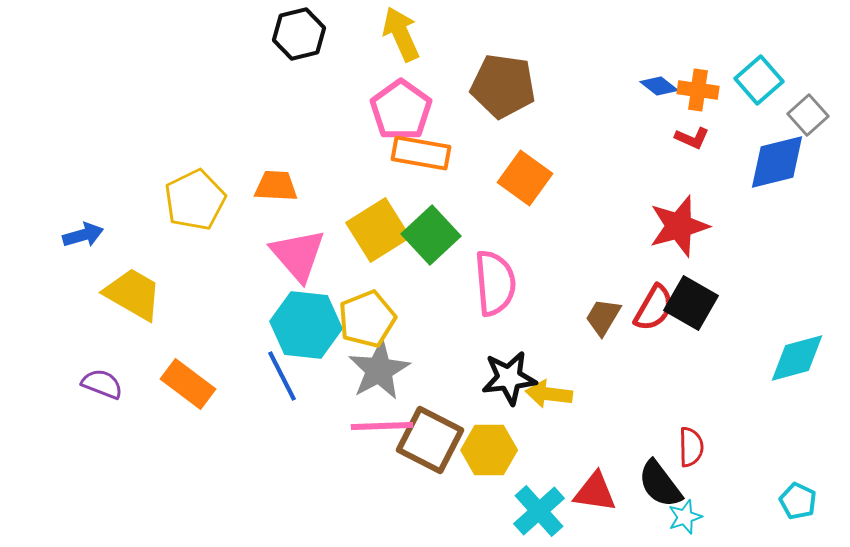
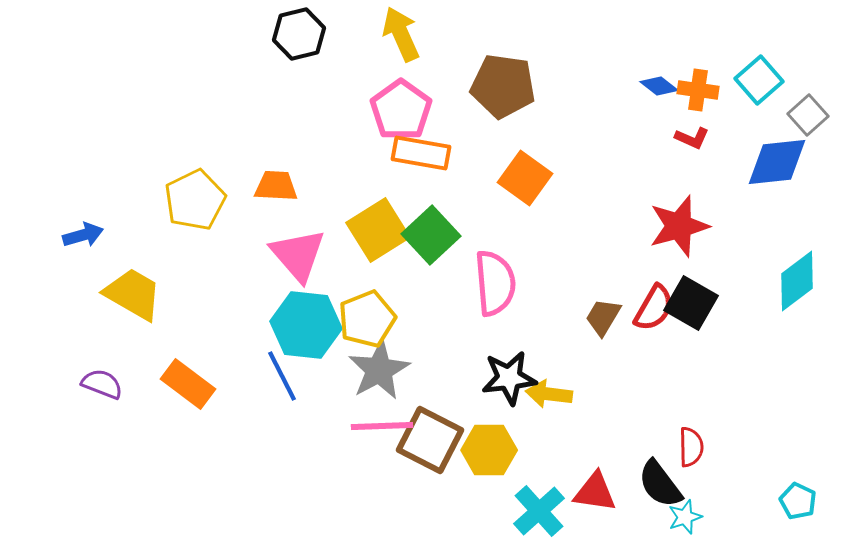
blue diamond at (777, 162): rotated 8 degrees clockwise
cyan diamond at (797, 358): moved 77 px up; rotated 22 degrees counterclockwise
